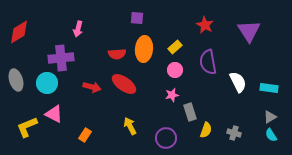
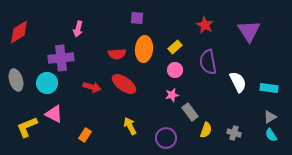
gray rectangle: rotated 18 degrees counterclockwise
